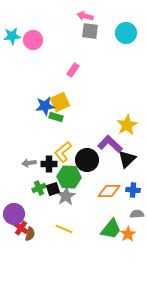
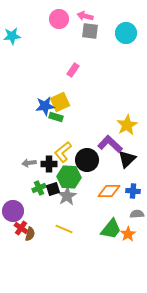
pink circle: moved 26 px right, 21 px up
blue cross: moved 1 px down
gray star: moved 1 px right
purple circle: moved 1 px left, 3 px up
